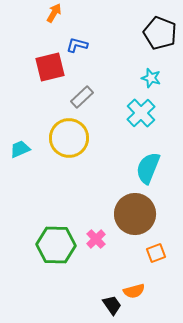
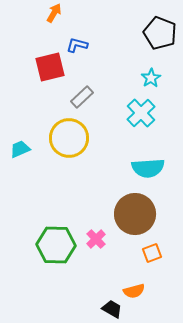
cyan star: rotated 24 degrees clockwise
cyan semicircle: rotated 116 degrees counterclockwise
orange square: moved 4 px left
black trapezoid: moved 4 px down; rotated 25 degrees counterclockwise
